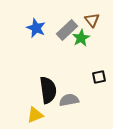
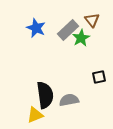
gray rectangle: moved 1 px right
black semicircle: moved 3 px left, 5 px down
